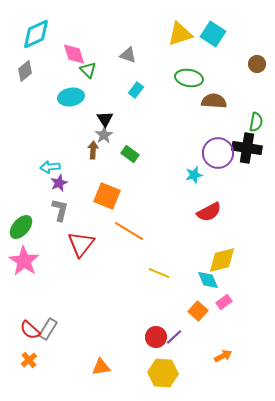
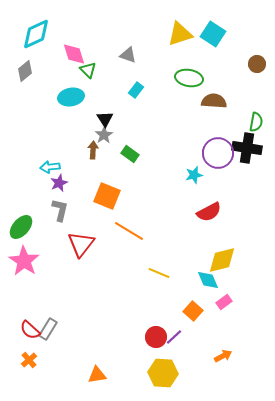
orange square at (198, 311): moved 5 px left
orange triangle at (101, 367): moved 4 px left, 8 px down
